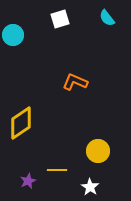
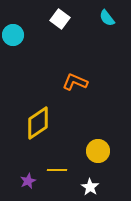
white square: rotated 36 degrees counterclockwise
yellow diamond: moved 17 px right
